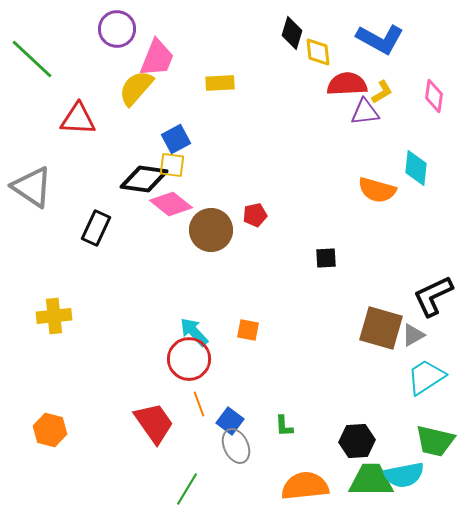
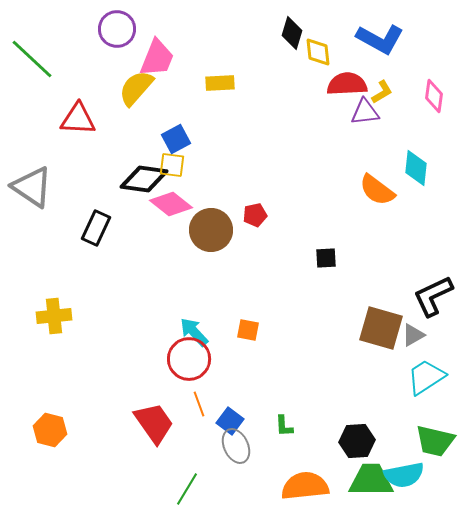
orange semicircle at (377, 190): rotated 21 degrees clockwise
